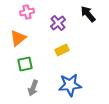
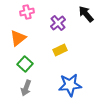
black arrow: moved 2 px left
yellow rectangle: moved 2 px left
green square: rotated 35 degrees counterclockwise
gray arrow: moved 7 px left
